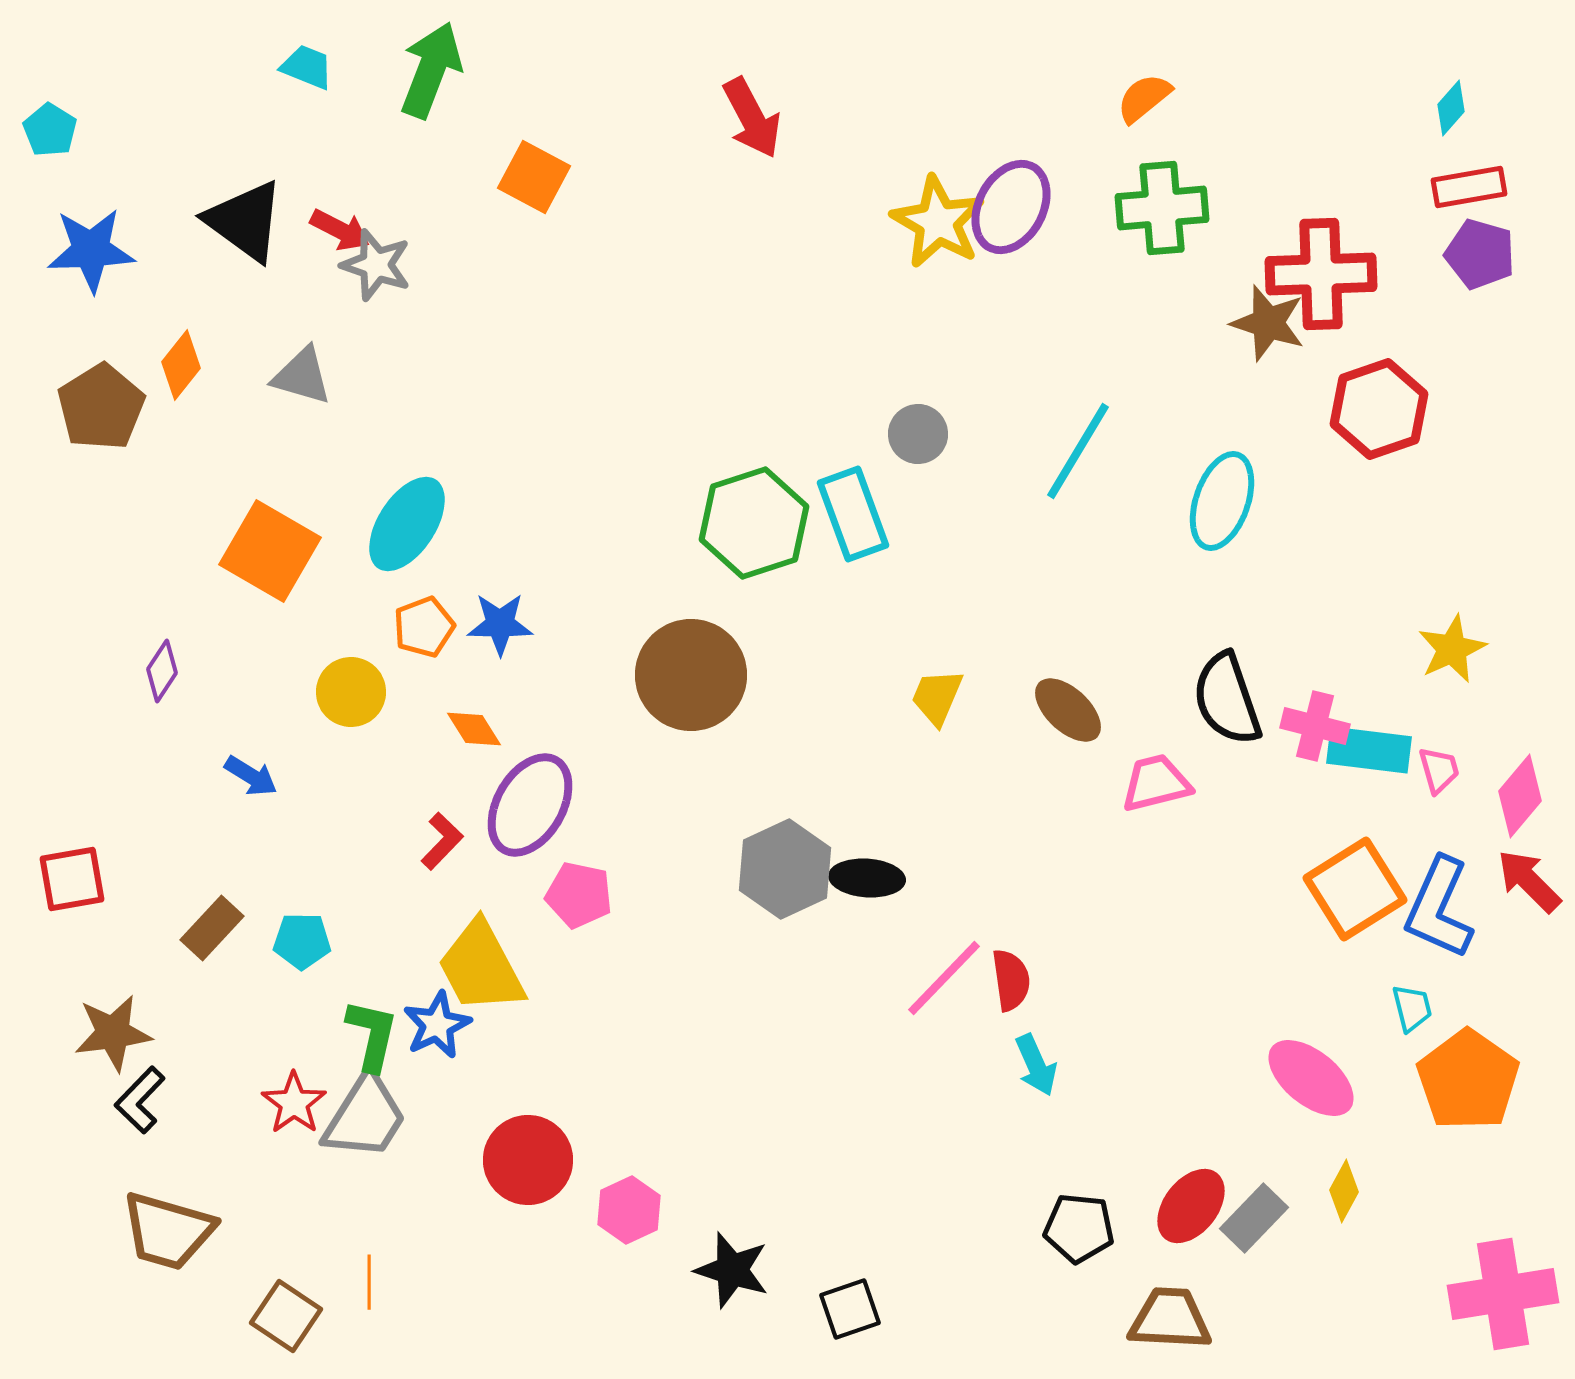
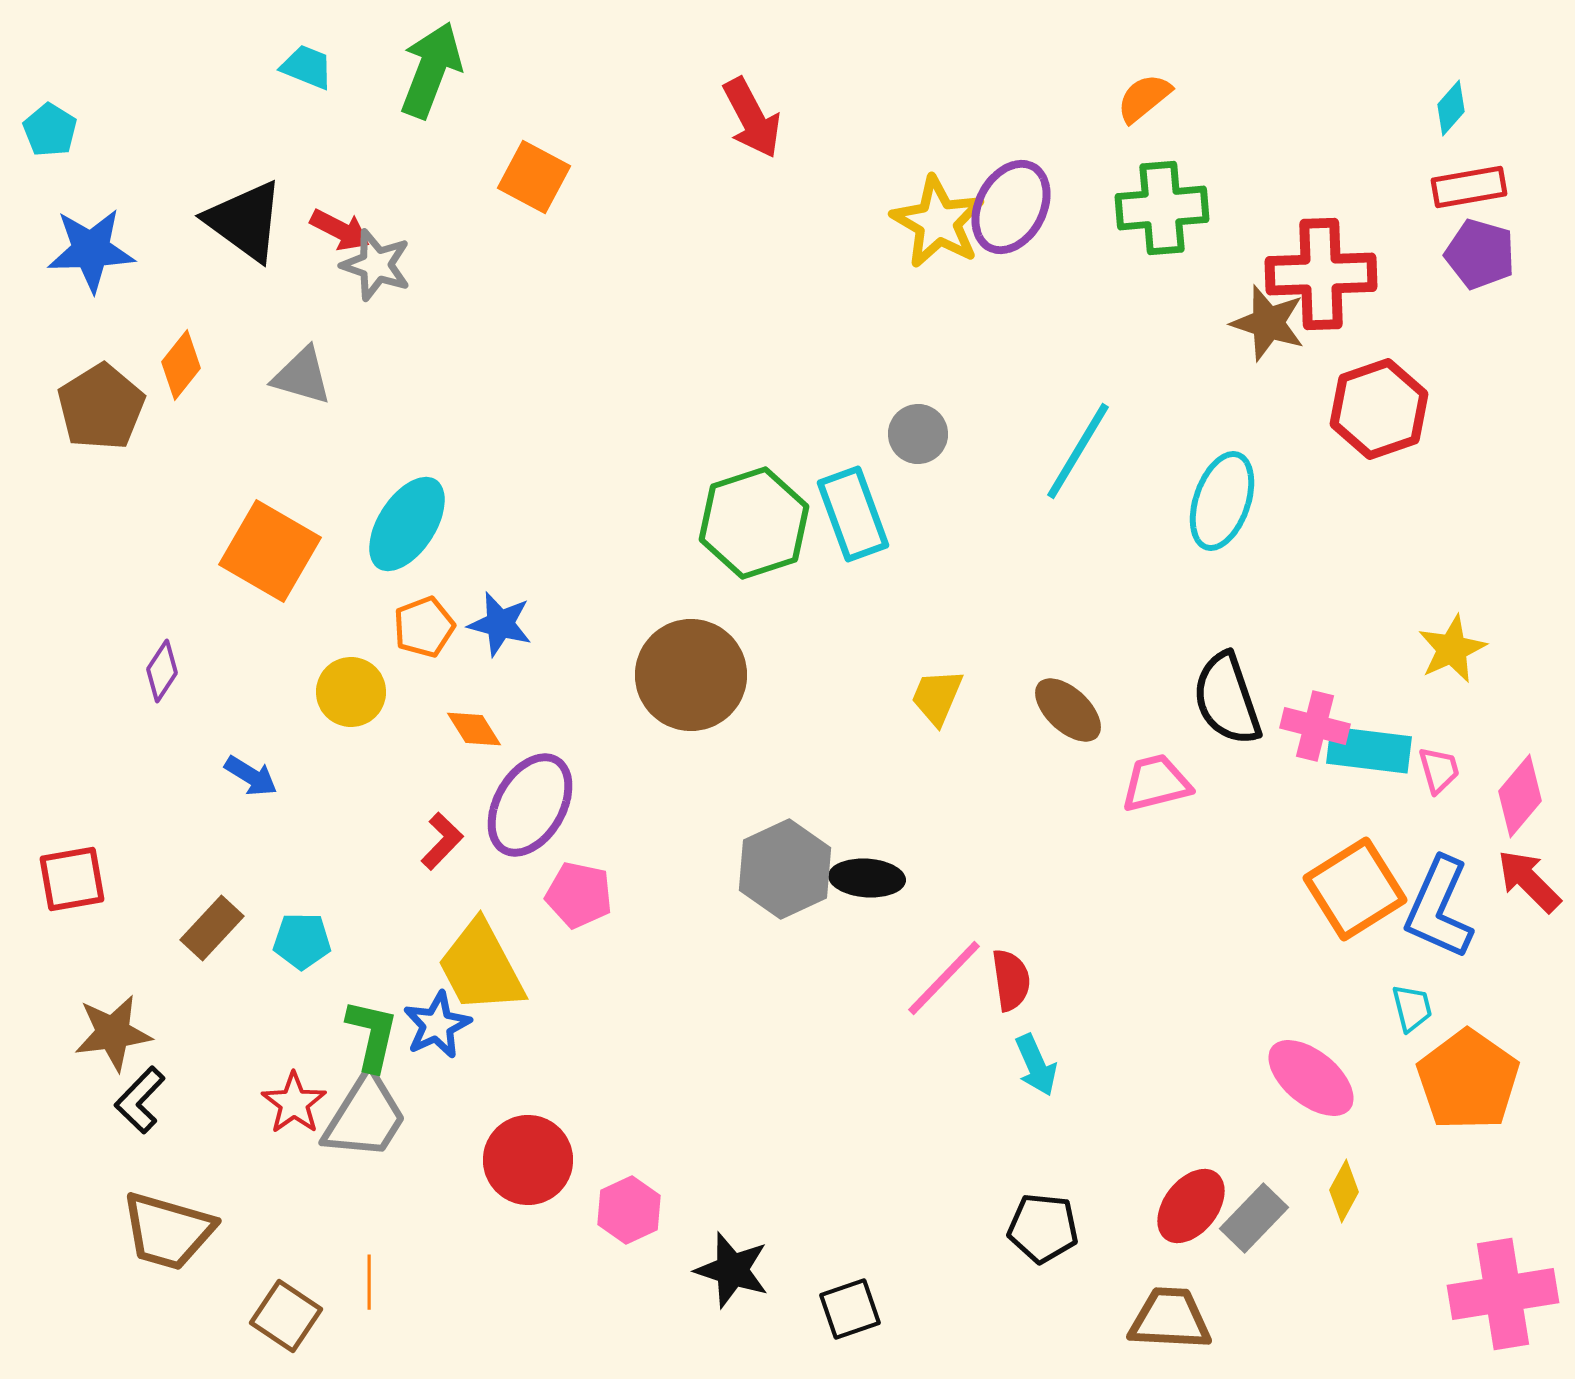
blue star at (500, 624): rotated 14 degrees clockwise
black pentagon at (1079, 1228): moved 36 px left
